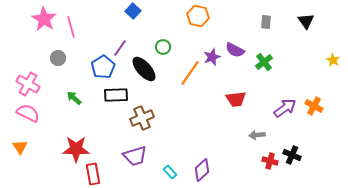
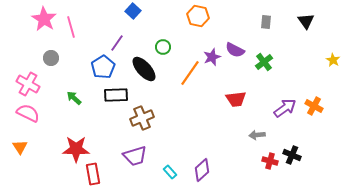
purple line: moved 3 px left, 5 px up
gray circle: moved 7 px left
